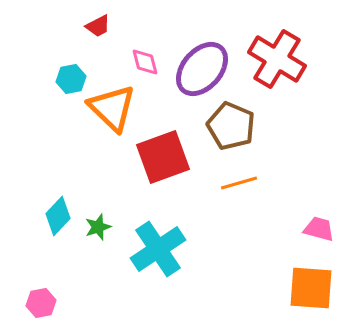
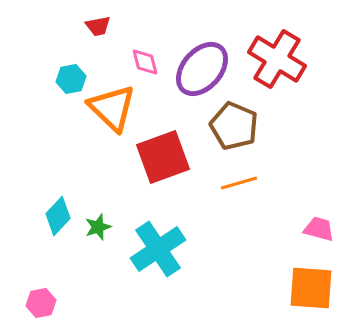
red trapezoid: rotated 16 degrees clockwise
brown pentagon: moved 3 px right
